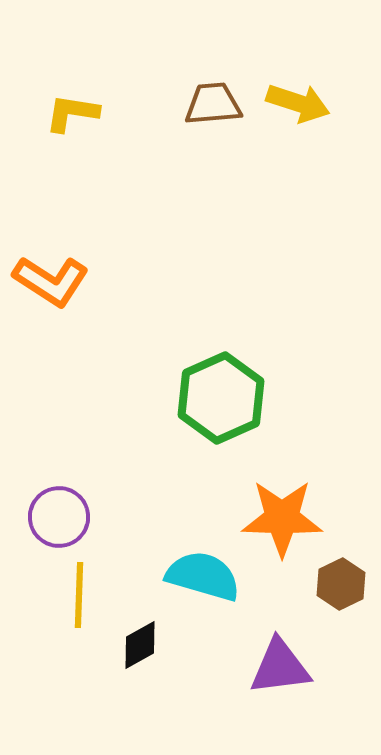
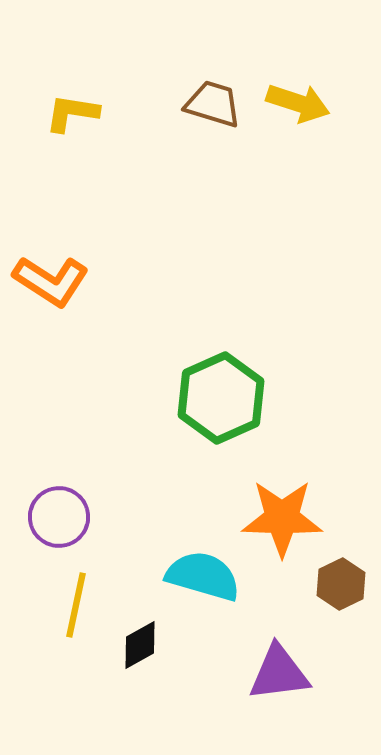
brown trapezoid: rotated 22 degrees clockwise
yellow line: moved 3 px left, 10 px down; rotated 10 degrees clockwise
purple triangle: moved 1 px left, 6 px down
